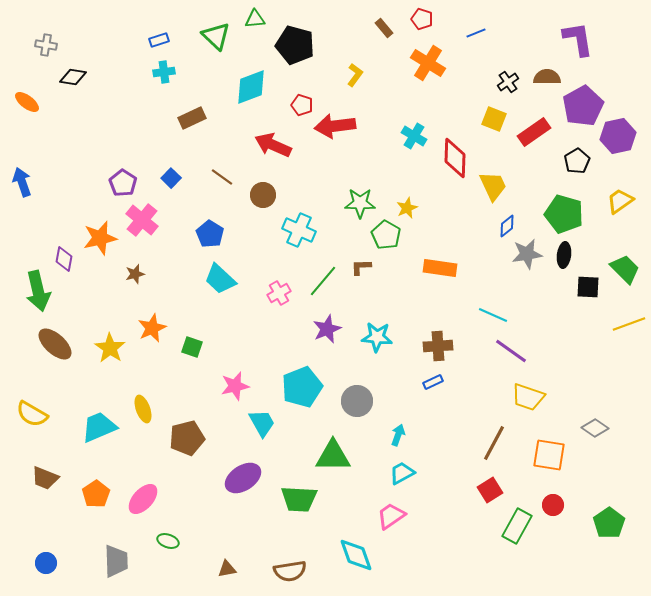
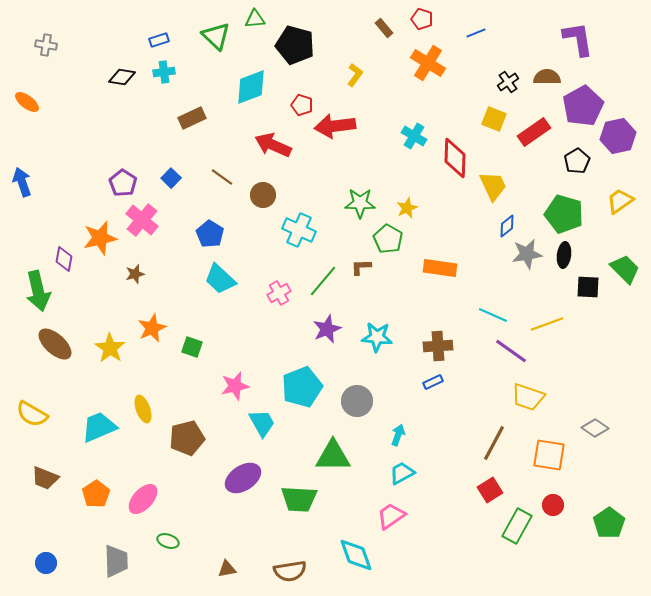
black diamond at (73, 77): moved 49 px right
green pentagon at (386, 235): moved 2 px right, 4 px down
yellow line at (629, 324): moved 82 px left
